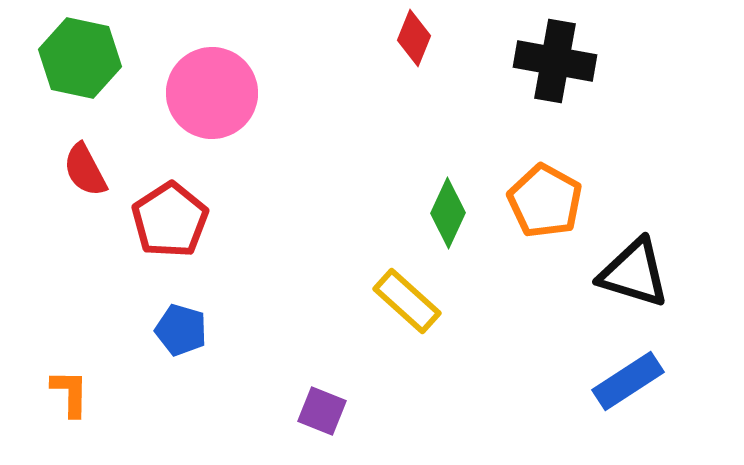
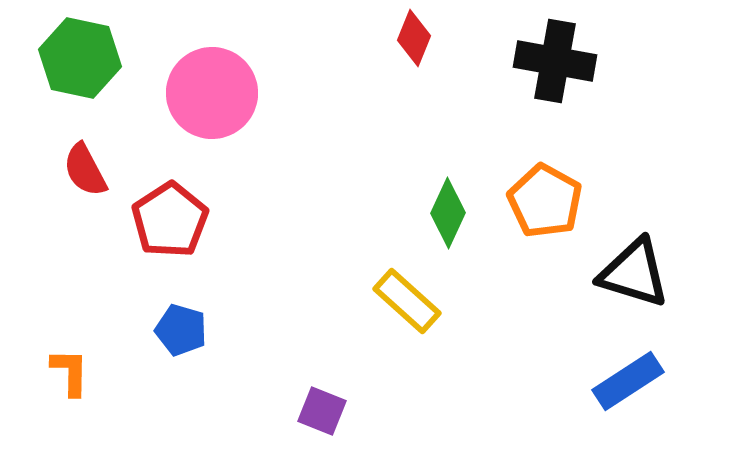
orange L-shape: moved 21 px up
